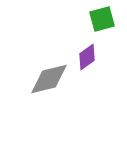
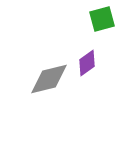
purple diamond: moved 6 px down
